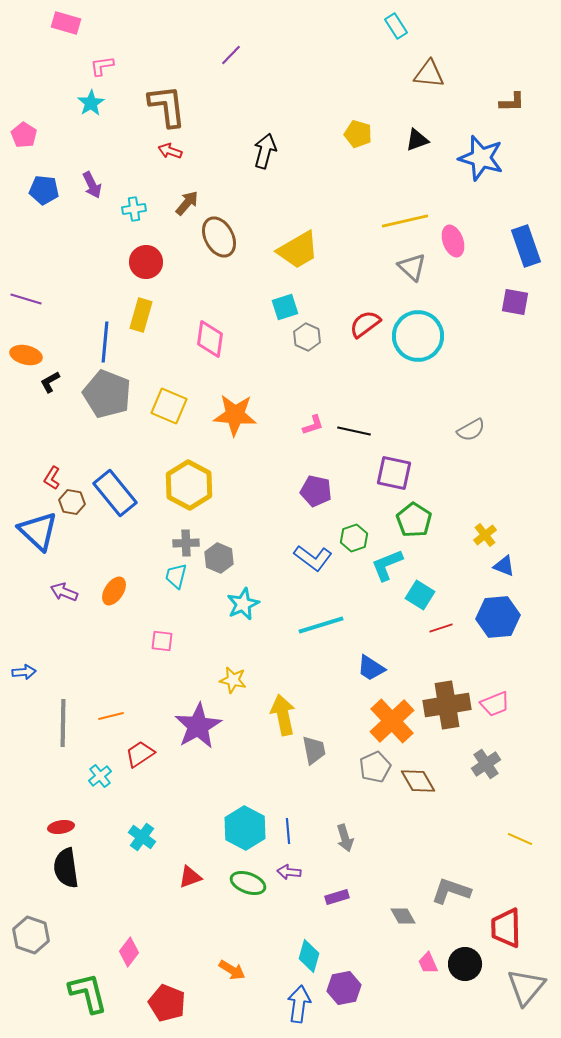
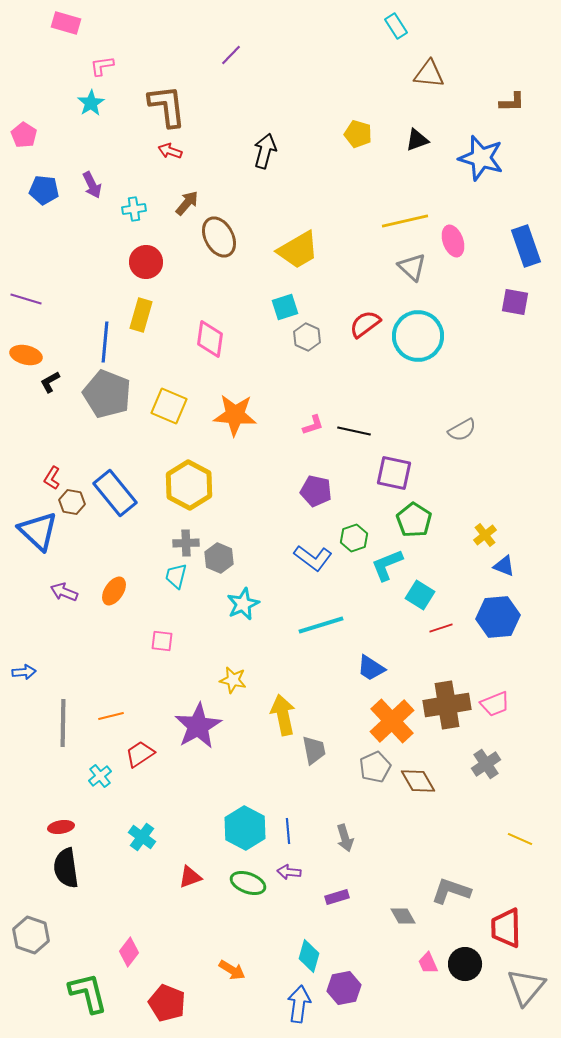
gray semicircle at (471, 430): moved 9 px left
